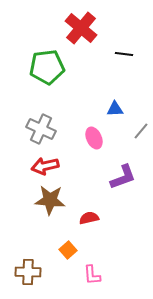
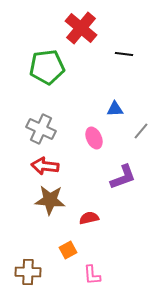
red arrow: rotated 20 degrees clockwise
orange square: rotated 12 degrees clockwise
